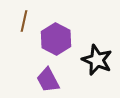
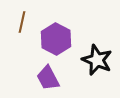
brown line: moved 2 px left, 1 px down
purple trapezoid: moved 2 px up
